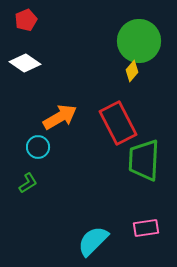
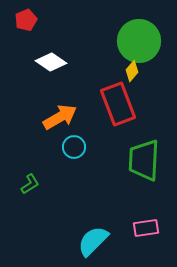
white diamond: moved 26 px right, 1 px up
red rectangle: moved 19 px up; rotated 6 degrees clockwise
cyan circle: moved 36 px right
green L-shape: moved 2 px right, 1 px down
